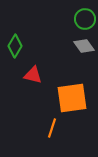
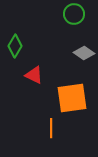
green circle: moved 11 px left, 5 px up
gray diamond: moved 7 px down; rotated 20 degrees counterclockwise
red triangle: moved 1 px right; rotated 12 degrees clockwise
orange line: moved 1 px left; rotated 18 degrees counterclockwise
